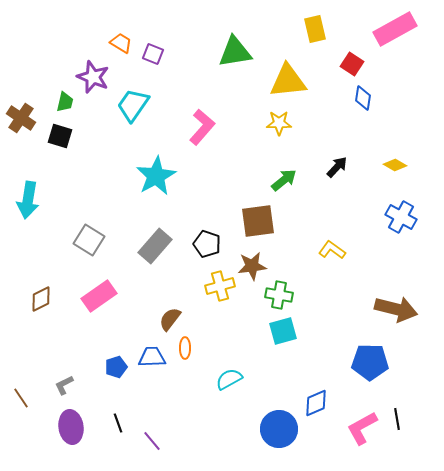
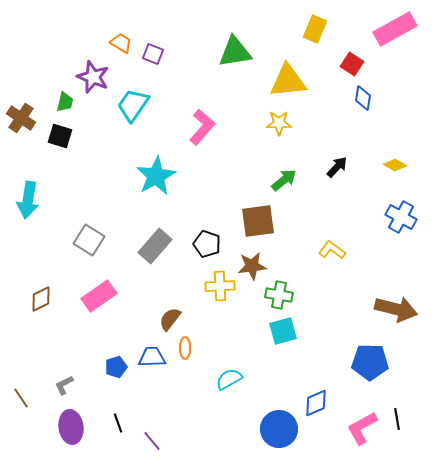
yellow rectangle at (315, 29): rotated 36 degrees clockwise
yellow cross at (220, 286): rotated 12 degrees clockwise
